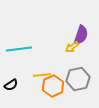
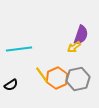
yellow arrow: moved 2 px right
yellow line: rotated 60 degrees clockwise
orange hexagon: moved 4 px right, 8 px up
